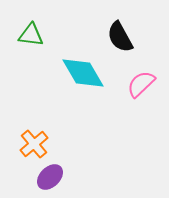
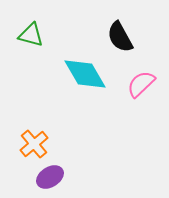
green triangle: rotated 8 degrees clockwise
cyan diamond: moved 2 px right, 1 px down
purple ellipse: rotated 12 degrees clockwise
